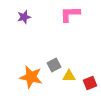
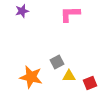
purple star: moved 2 px left, 6 px up
gray square: moved 3 px right, 3 px up
